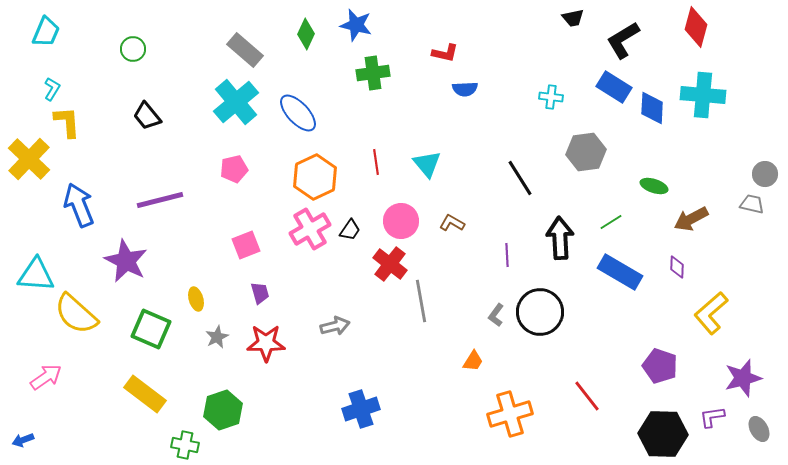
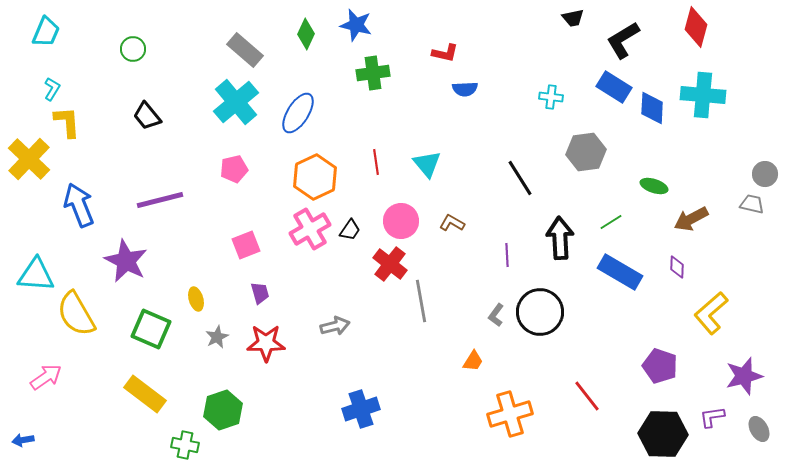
blue ellipse at (298, 113): rotated 75 degrees clockwise
yellow semicircle at (76, 314): rotated 18 degrees clockwise
purple star at (743, 378): moved 1 px right, 2 px up
blue arrow at (23, 440): rotated 10 degrees clockwise
